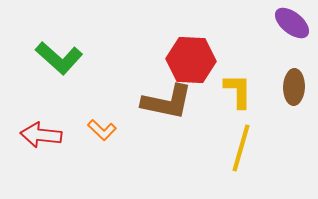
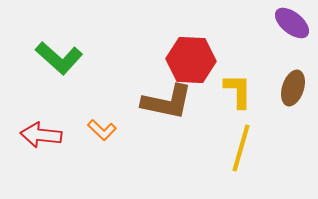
brown ellipse: moved 1 px left, 1 px down; rotated 16 degrees clockwise
